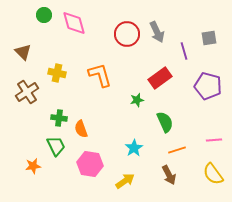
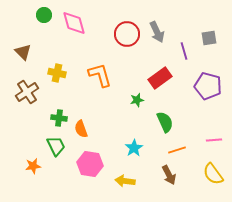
yellow arrow: rotated 138 degrees counterclockwise
